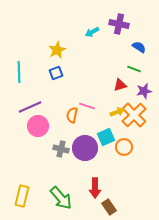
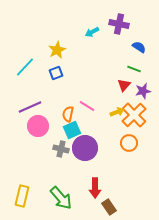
cyan line: moved 6 px right, 5 px up; rotated 45 degrees clockwise
red triangle: moved 4 px right; rotated 32 degrees counterclockwise
purple star: moved 1 px left
pink line: rotated 14 degrees clockwise
orange semicircle: moved 4 px left, 1 px up
cyan square: moved 34 px left, 7 px up
orange circle: moved 5 px right, 4 px up
